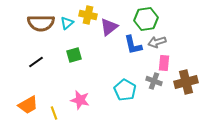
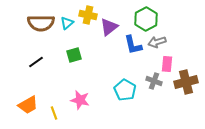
green hexagon: rotated 20 degrees counterclockwise
pink rectangle: moved 3 px right, 1 px down
